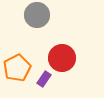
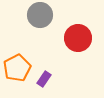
gray circle: moved 3 px right
red circle: moved 16 px right, 20 px up
